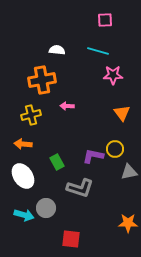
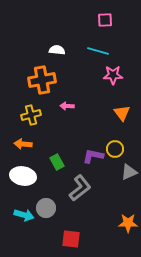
gray triangle: rotated 12 degrees counterclockwise
white ellipse: rotated 45 degrees counterclockwise
gray L-shape: rotated 56 degrees counterclockwise
